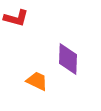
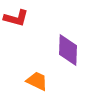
purple diamond: moved 9 px up
